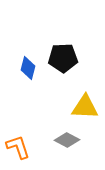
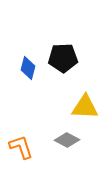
orange L-shape: moved 3 px right
